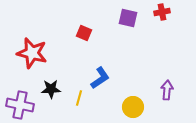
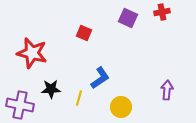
purple square: rotated 12 degrees clockwise
yellow circle: moved 12 px left
